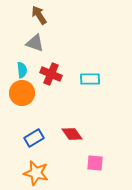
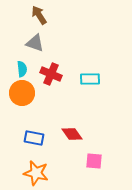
cyan semicircle: moved 1 px up
blue rectangle: rotated 42 degrees clockwise
pink square: moved 1 px left, 2 px up
